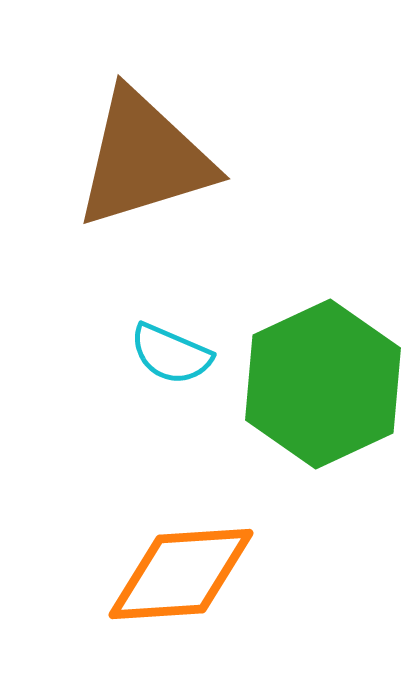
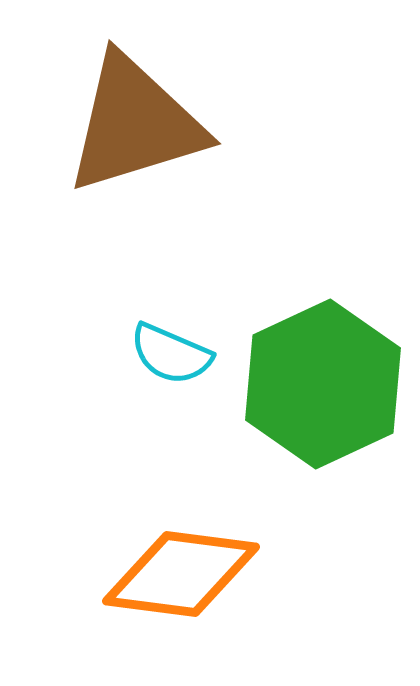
brown triangle: moved 9 px left, 35 px up
orange diamond: rotated 11 degrees clockwise
